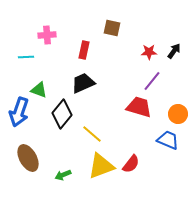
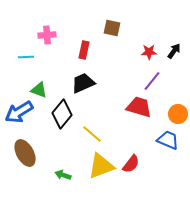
blue arrow: rotated 40 degrees clockwise
brown ellipse: moved 3 px left, 5 px up
green arrow: rotated 42 degrees clockwise
